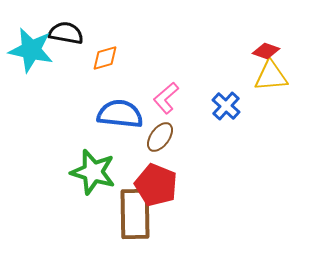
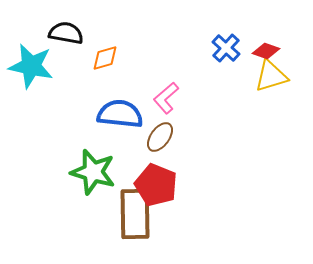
cyan star: moved 16 px down
yellow triangle: rotated 12 degrees counterclockwise
blue cross: moved 58 px up
